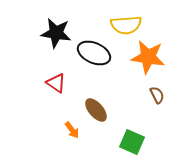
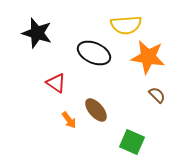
black star: moved 19 px left; rotated 8 degrees clockwise
brown semicircle: rotated 18 degrees counterclockwise
orange arrow: moved 3 px left, 10 px up
